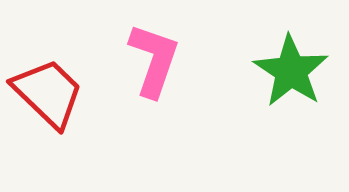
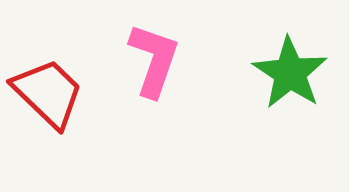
green star: moved 1 px left, 2 px down
